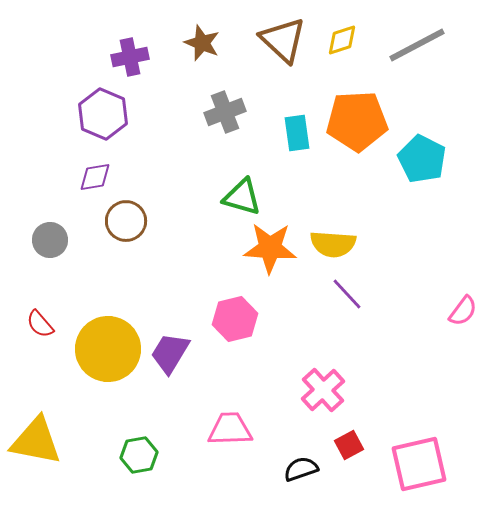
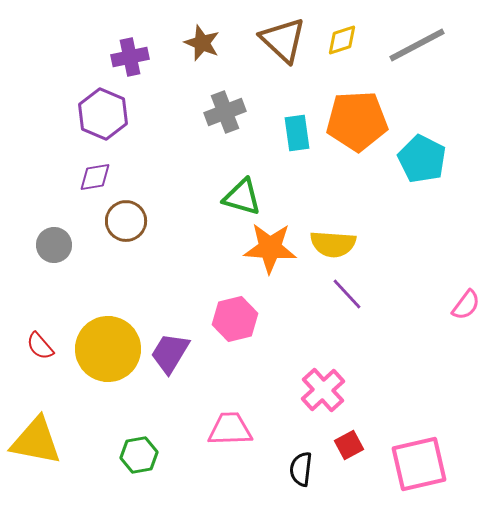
gray circle: moved 4 px right, 5 px down
pink semicircle: moved 3 px right, 6 px up
red semicircle: moved 22 px down
black semicircle: rotated 64 degrees counterclockwise
